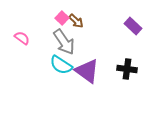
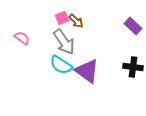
pink square: rotated 24 degrees clockwise
black cross: moved 6 px right, 2 px up
